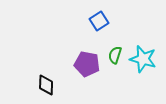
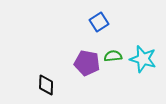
blue square: moved 1 px down
green semicircle: moved 2 px left, 1 px down; rotated 66 degrees clockwise
purple pentagon: moved 1 px up
